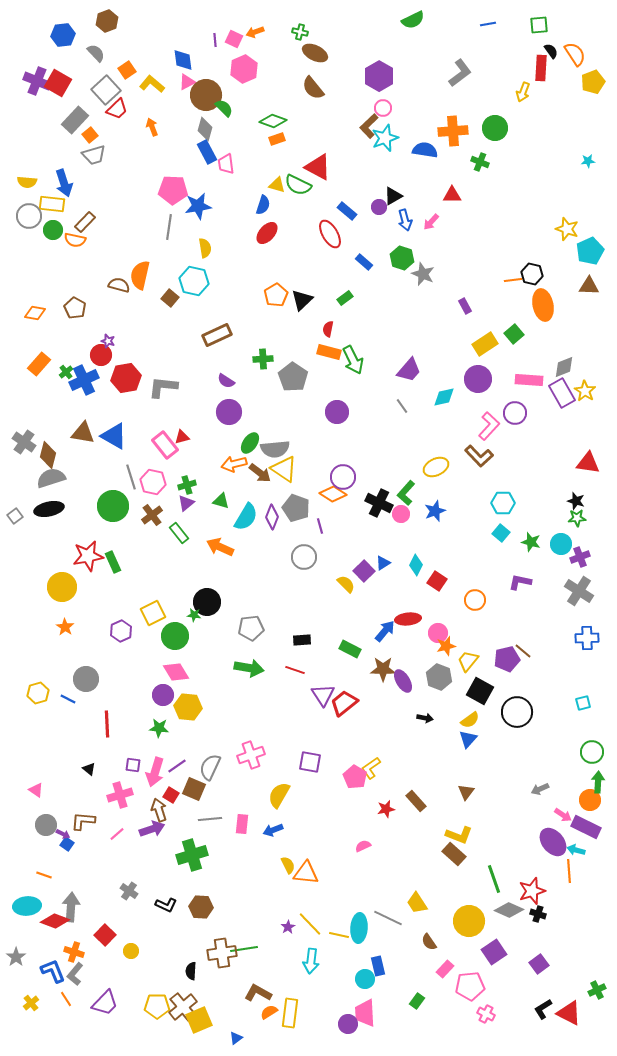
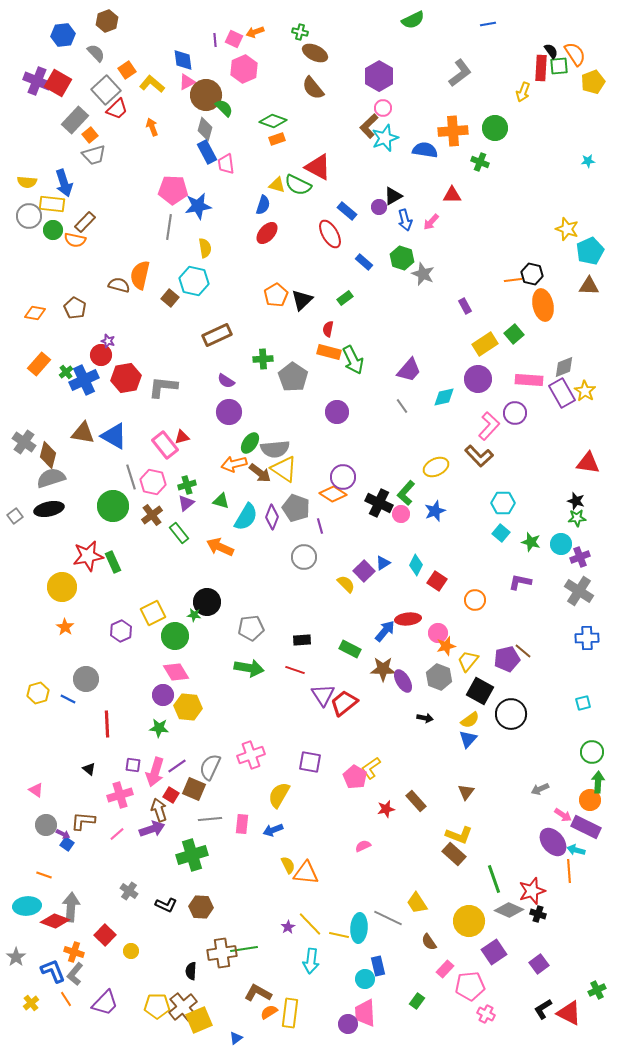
green square at (539, 25): moved 20 px right, 41 px down
black circle at (517, 712): moved 6 px left, 2 px down
